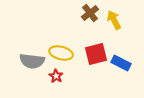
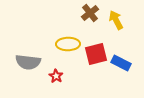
yellow arrow: moved 2 px right
yellow ellipse: moved 7 px right, 9 px up; rotated 15 degrees counterclockwise
gray semicircle: moved 4 px left, 1 px down
